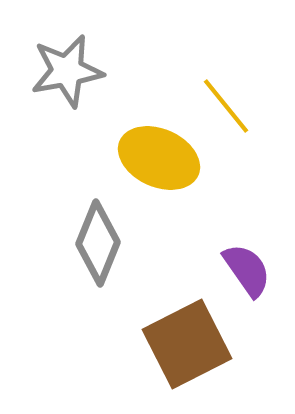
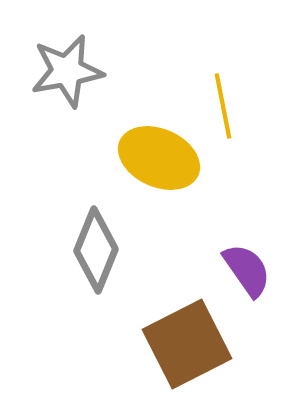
yellow line: moved 3 px left; rotated 28 degrees clockwise
gray diamond: moved 2 px left, 7 px down
